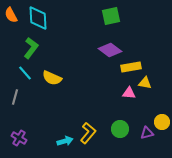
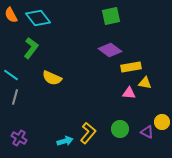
cyan diamond: rotated 35 degrees counterclockwise
cyan line: moved 14 px left, 2 px down; rotated 14 degrees counterclockwise
purple triangle: moved 1 px up; rotated 40 degrees clockwise
